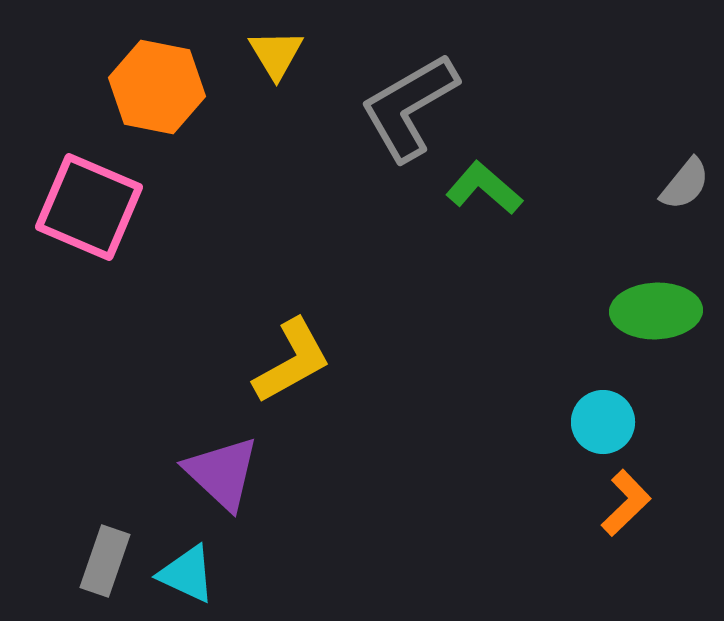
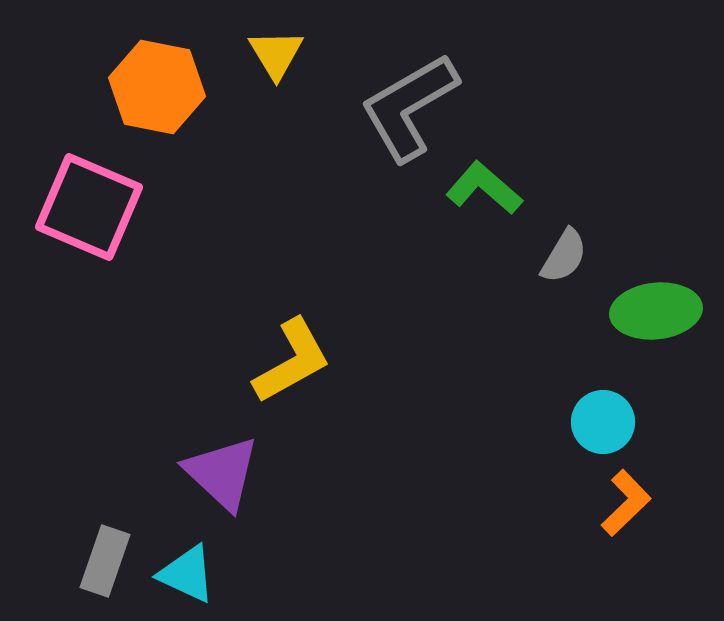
gray semicircle: moved 121 px left, 72 px down; rotated 8 degrees counterclockwise
green ellipse: rotated 4 degrees counterclockwise
